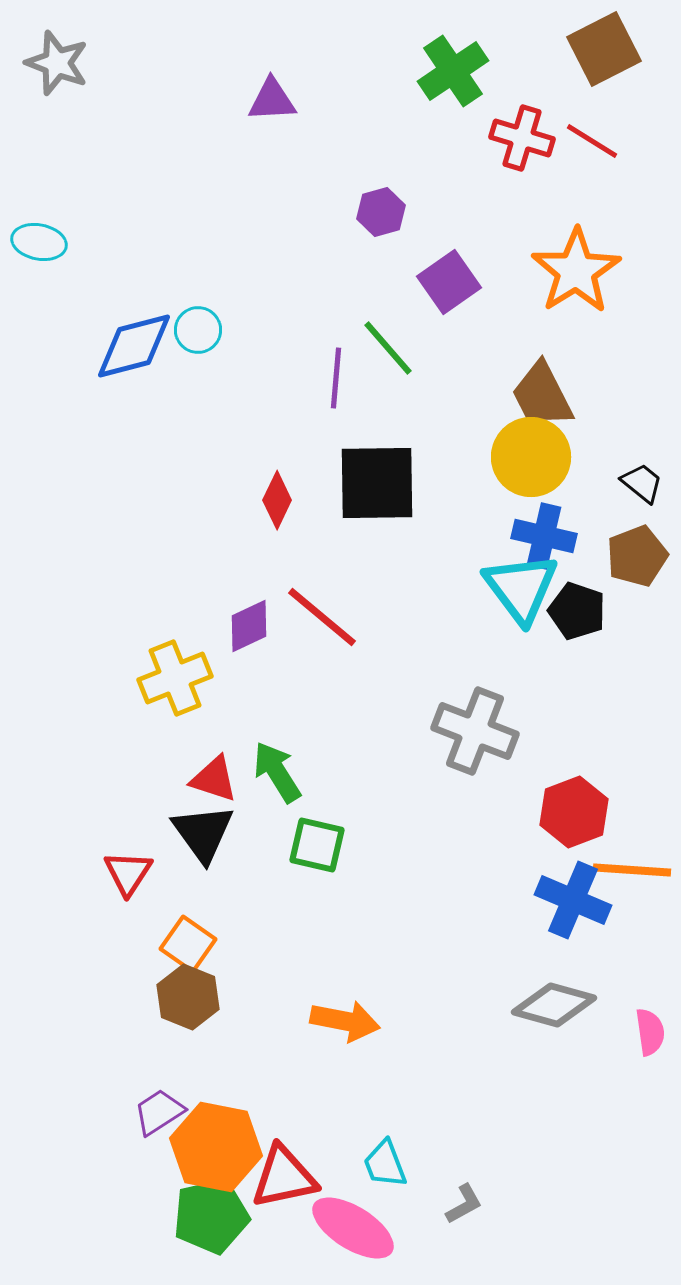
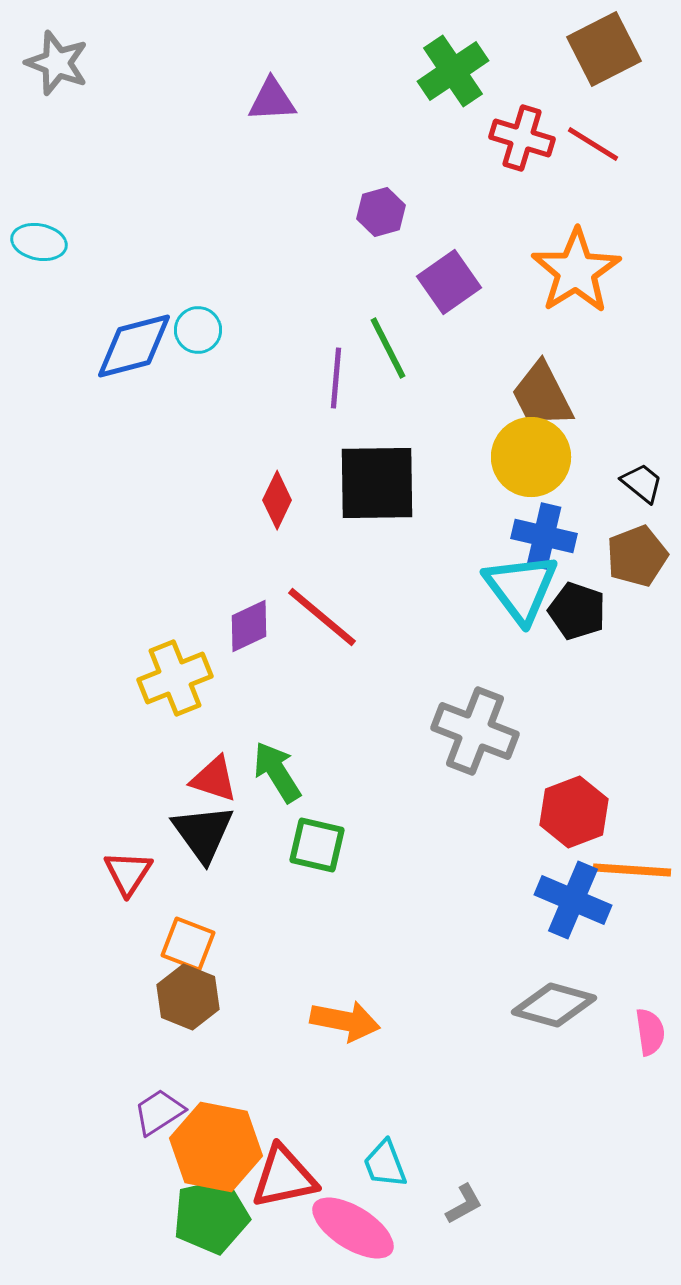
red line at (592, 141): moved 1 px right, 3 px down
green line at (388, 348): rotated 14 degrees clockwise
orange square at (188, 944): rotated 14 degrees counterclockwise
